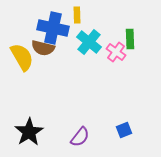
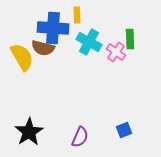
blue cross: rotated 8 degrees counterclockwise
cyan cross: rotated 10 degrees counterclockwise
purple semicircle: rotated 15 degrees counterclockwise
